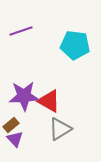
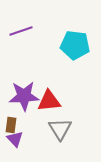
red triangle: rotated 35 degrees counterclockwise
brown rectangle: rotated 42 degrees counterclockwise
gray triangle: rotated 30 degrees counterclockwise
